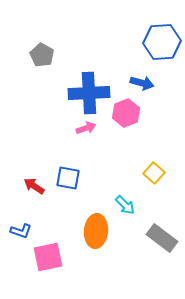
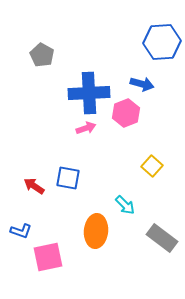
blue arrow: moved 1 px down
yellow square: moved 2 px left, 7 px up
